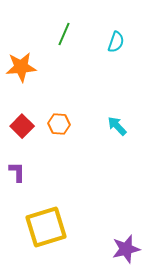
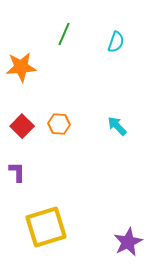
purple star: moved 2 px right, 7 px up; rotated 12 degrees counterclockwise
